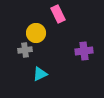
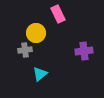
cyan triangle: rotated 14 degrees counterclockwise
